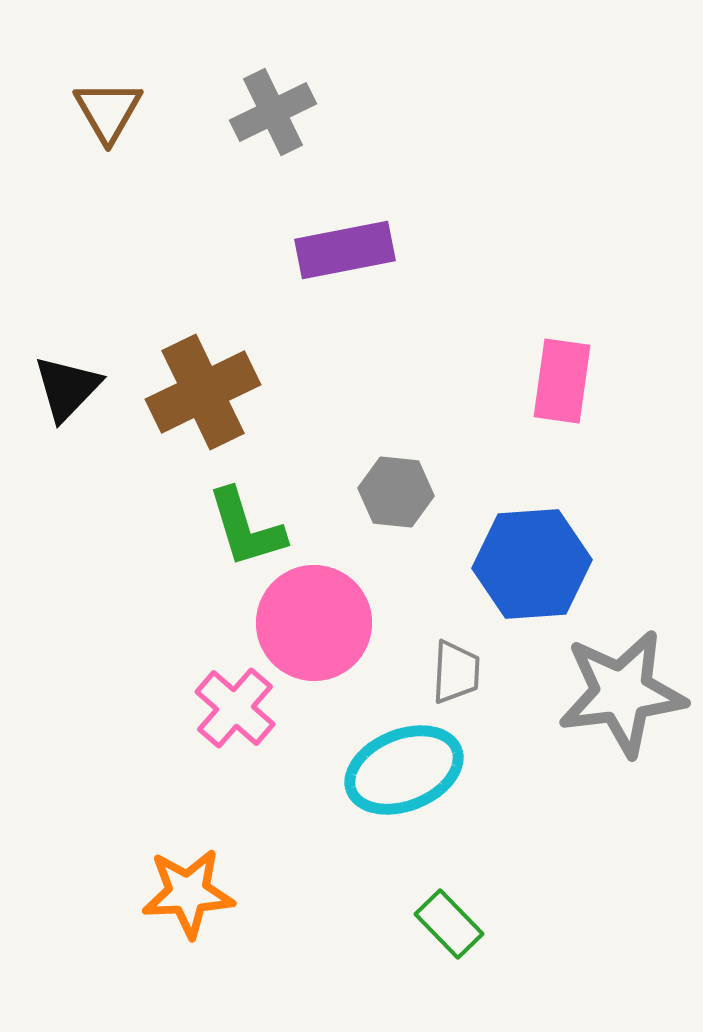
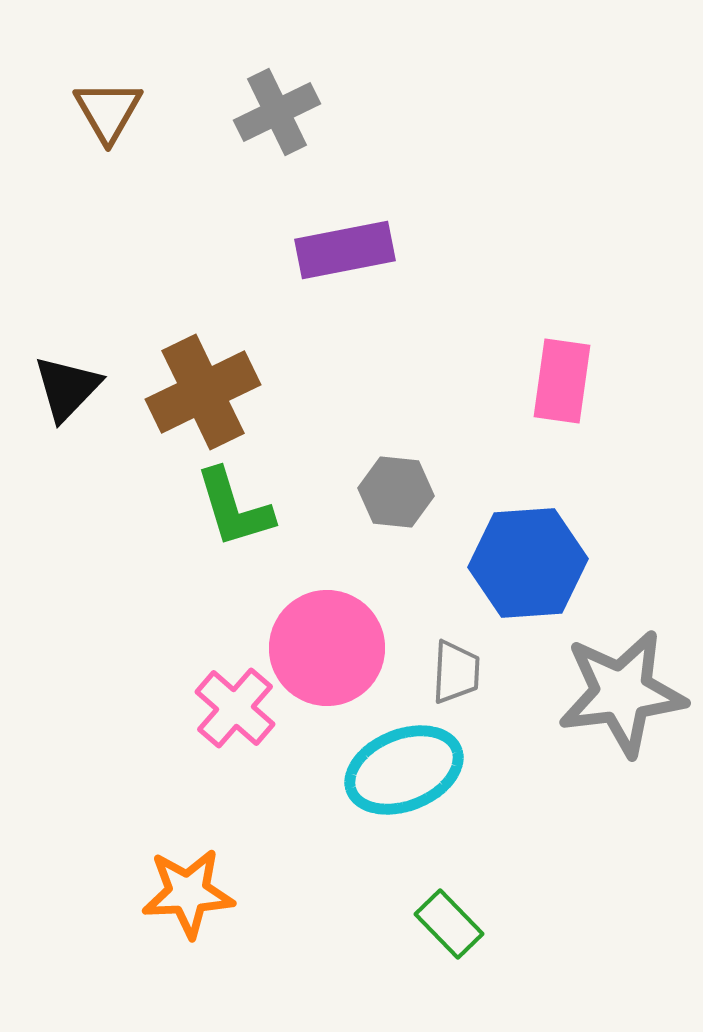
gray cross: moved 4 px right
green L-shape: moved 12 px left, 20 px up
blue hexagon: moved 4 px left, 1 px up
pink circle: moved 13 px right, 25 px down
